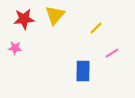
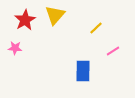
red star: moved 1 px right, 1 px down; rotated 25 degrees counterclockwise
pink line: moved 1 px right, 2 px up
